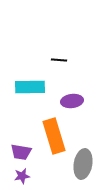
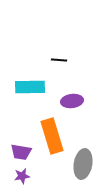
orange rectangle: moved 2 px left
